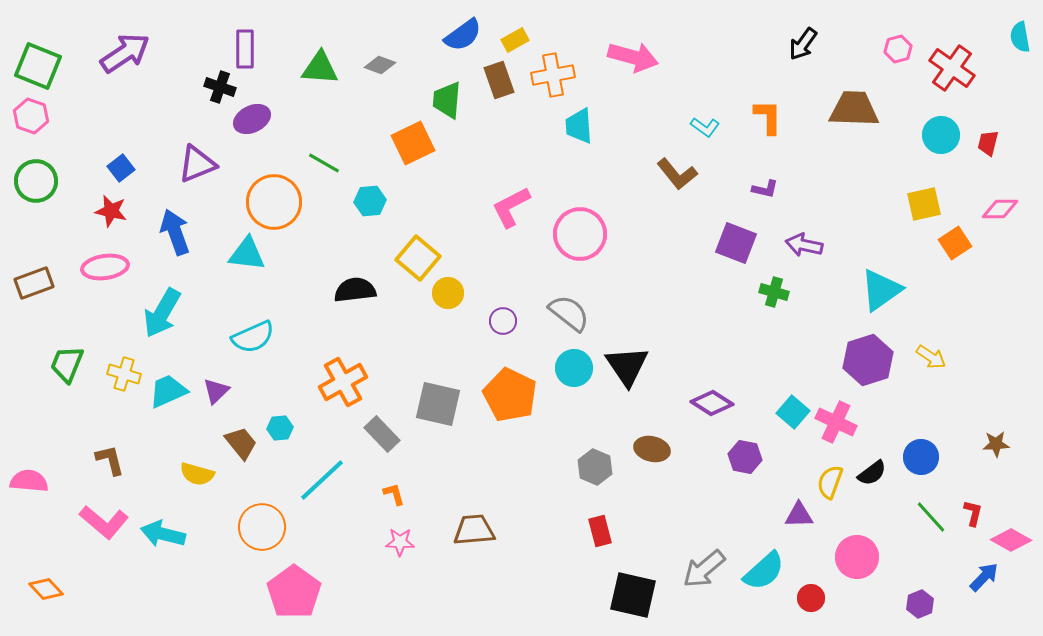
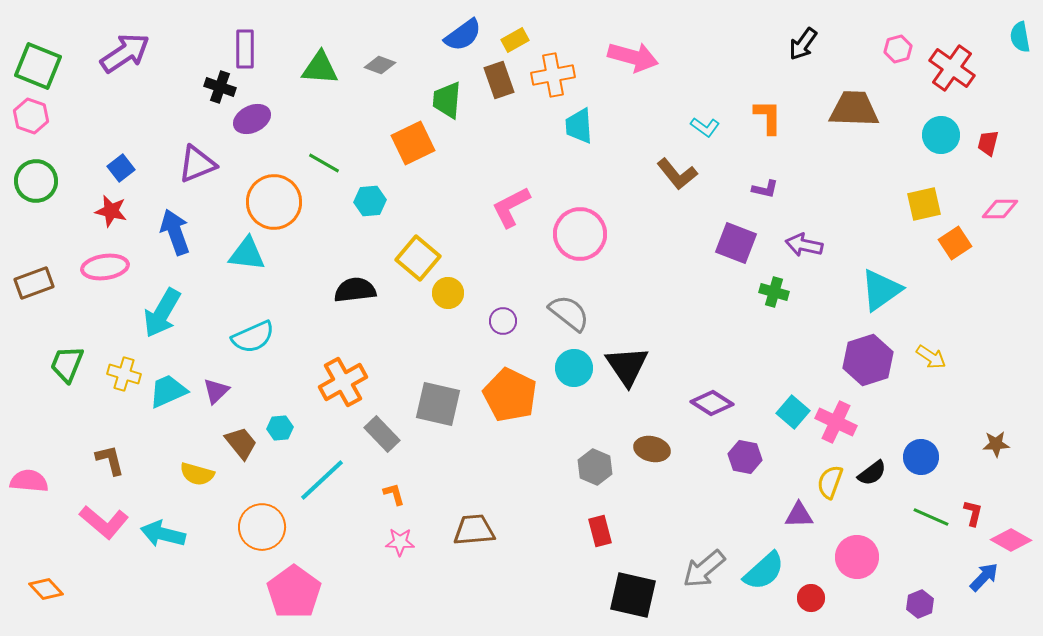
green line at (931, 517): rotated 24 degrees counterclockwise
